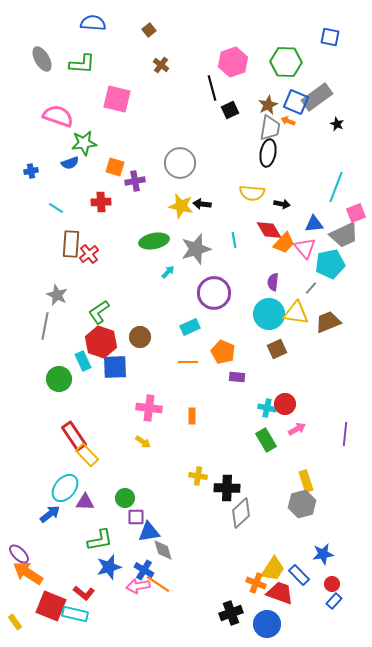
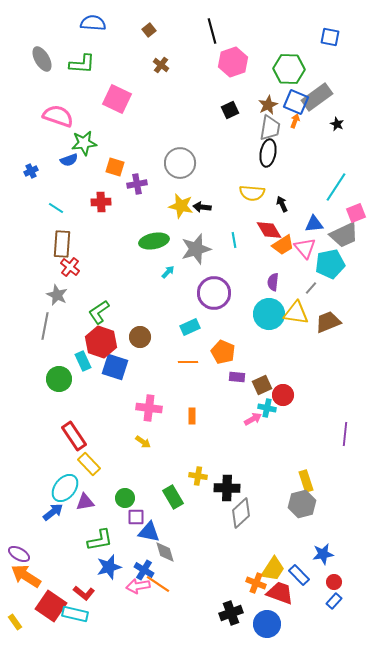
green hexagon at (286, 62): moved 3 px right, 7 px down
black line at (212, 88): moved 57 px up
pink square at (117, 99): rotated 12 degrees clockwise
orange arrow at (288, 121): moved 7 px right; rotated 88 degrees clockwise
blue semicircle at (70, 163): moved 1 px left, 3 px up
blue cross at (31, 171): rotated 16 degrees counterclockwise
purple cross at (135, 181): moved 2 px right, 3 px down
cyan line at (336, 187): rotated 12 degrees clockwise
black arrow at (202, 204): moved 3 px down
black arrow at (282, 204): rotated 126 degrees counterclockwise
orange trapezoid at (284, 243): moved 1 px left, 2 px down; rotated 15 degrees clockwise
brown rectangle at (71, 244): moved 9 px left
red cross at (89, 254): moved 19 px left, 13 px down; rotated 12 degrees counterclockwise
brown square at (277, 349): moved 15 px left, 36 px down
blue square at (115, 367): rotated 20 degrees clockwise
red circle at (285, 404): moved 2 px left, 9 px up
pink arrow at (297, 429): moved 44 px left, 10 px up
green rectangle at (266, 440): moved 93 px left, 57 px down
yellow rectangle at (87, 455): moved 2 px right, 9 px down
purple triangle at (85, 502): rotated 12 degrees counterclockwise
blue arrow at (50, 514): moved 3 px right, 2 px up
blue triangle at (149, 532): rotated 20 degrees clockwise
gray diamond at (163, 550): moved 2 px right, 2 px down
purple ellipse at (19, 554): rotated 15 degrees counterclockwise
orange arrow at (28, 573): moved 2 px left, 3 px down
red circle at (332, 584): moved 2 px right, 2 px up
red square at (51, 606): rotated 12 degrees clockwise
